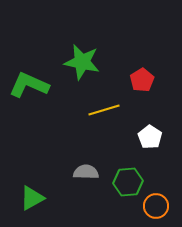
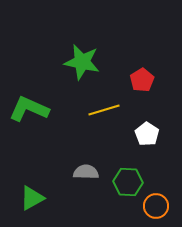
green L-shape: moved 24 px down
white pentagon: moved 3 px left, 3 px up
green hexagon: rotated 8 degrees clockwise
